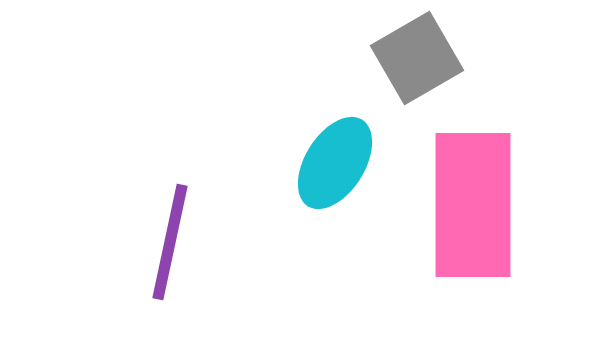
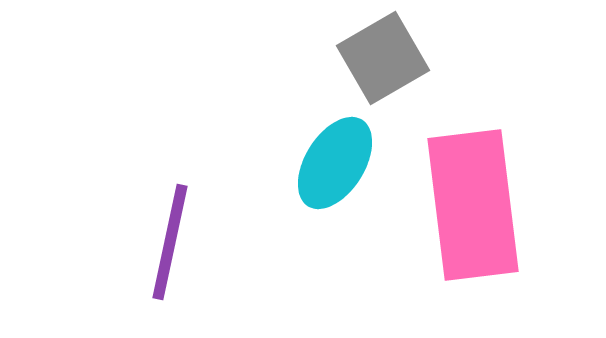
gray square: moved 34 px left
pink rectangle: rotated 7 degrees counterclockwise
